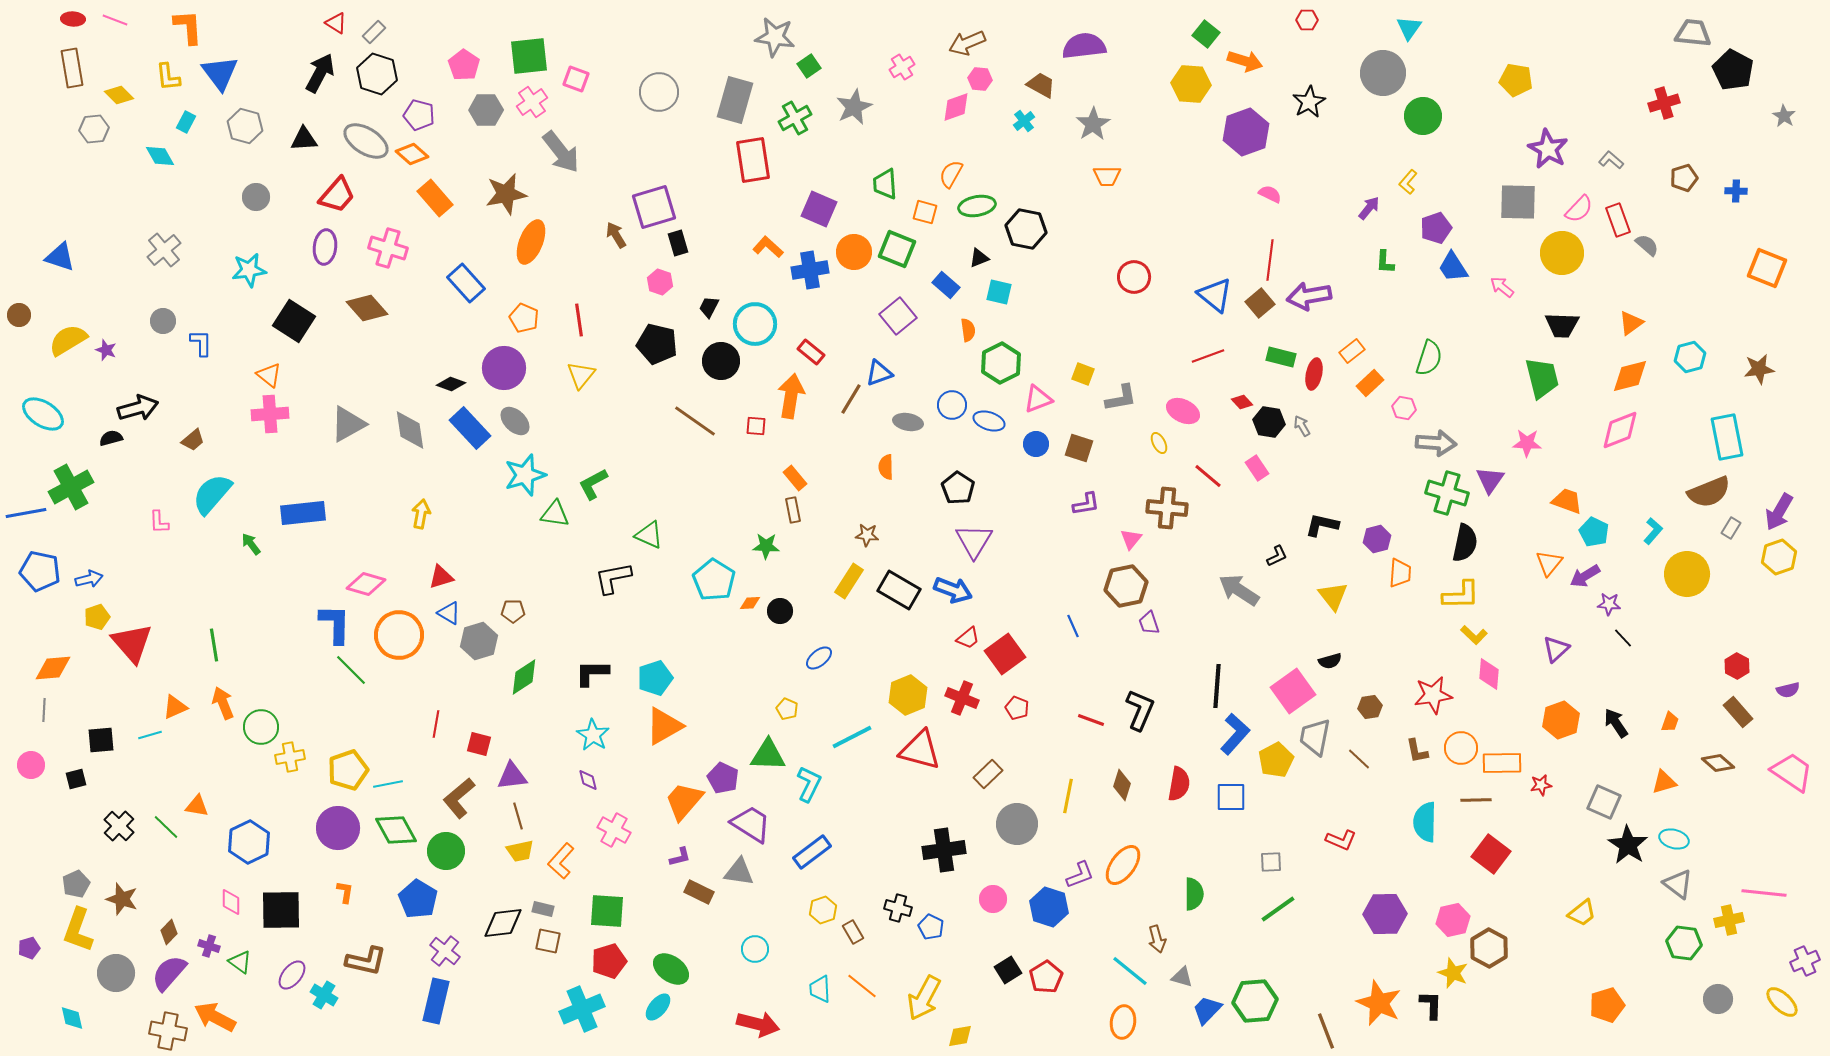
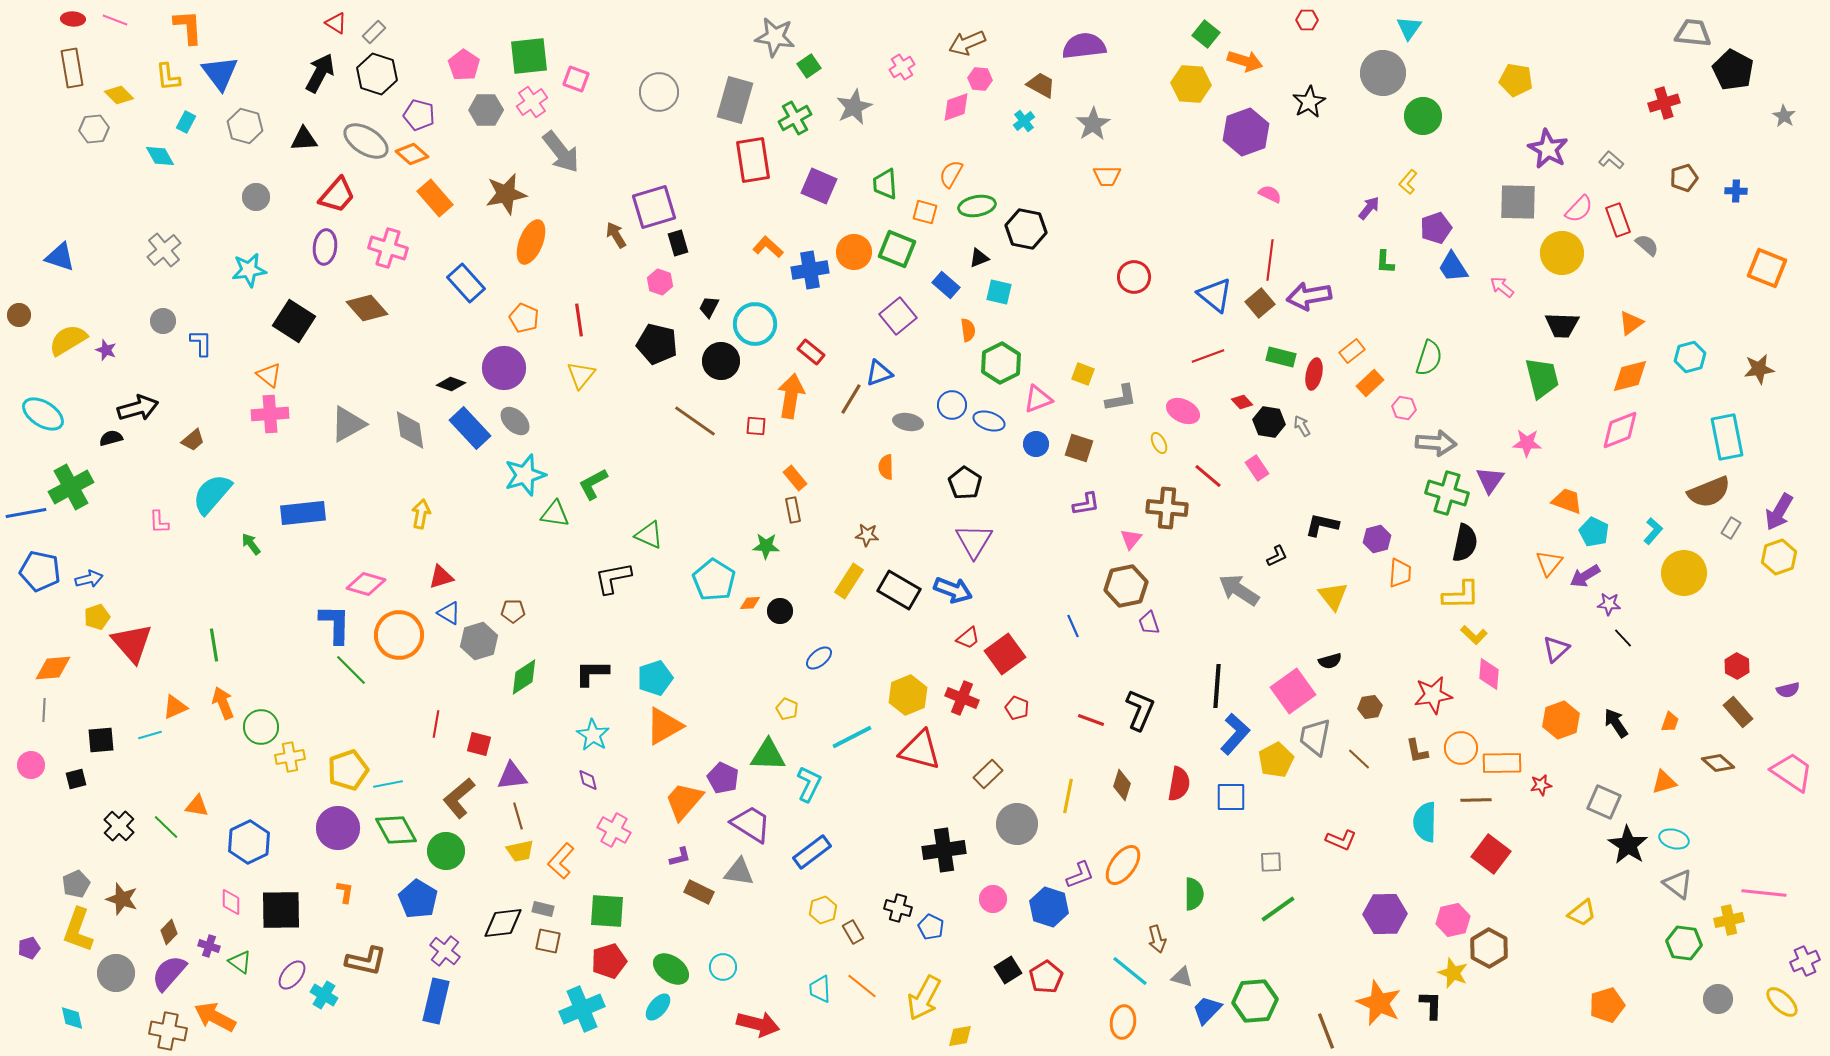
purple square at (819, 209): moved 23 px up
black pentagon at (958, 488): moved 7 px right, 5 px up
yellow circle at (1687, 574): moved 3 px left, 1 px up
cyan circle at (755, 949): moved 32 px left, 18 px down
